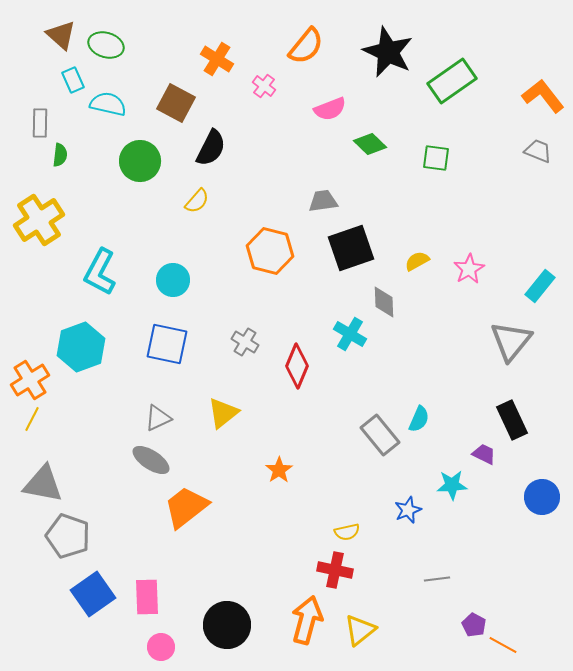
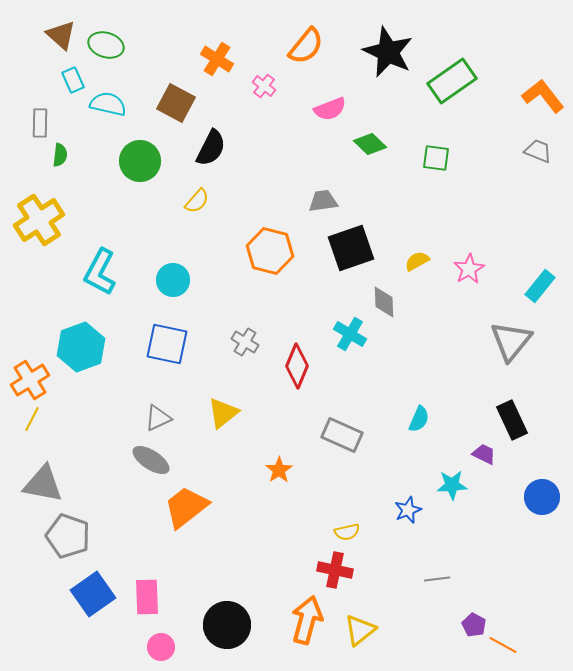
gray rectangle at (380, 435): moved 38 px left; rotated 27 degrees counterclockwise
